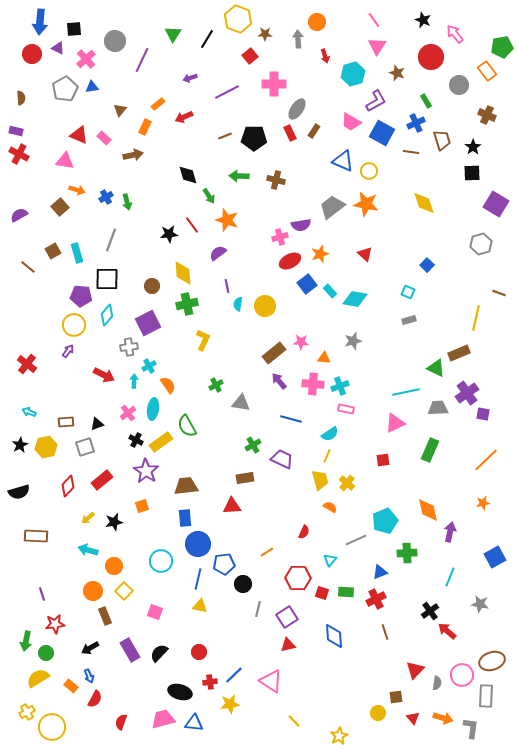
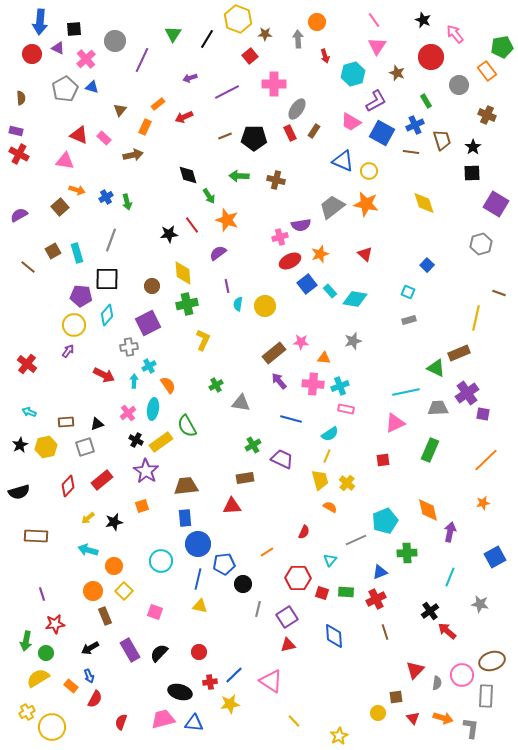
blue triangle at (92, 87): rotated 24 degrees clockwise
blue cross at (416, 123): moved 1 px left, 2 px down
